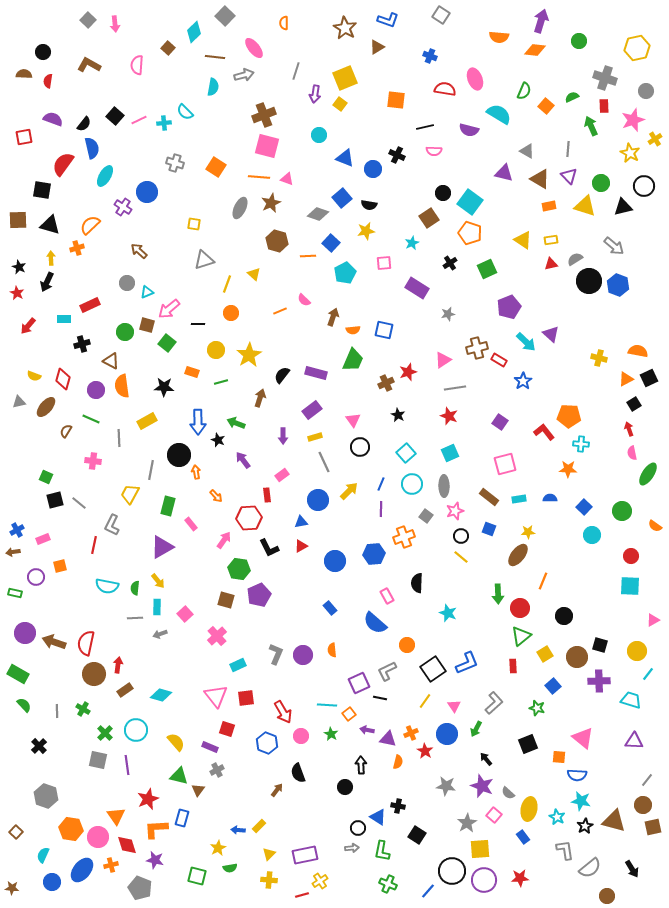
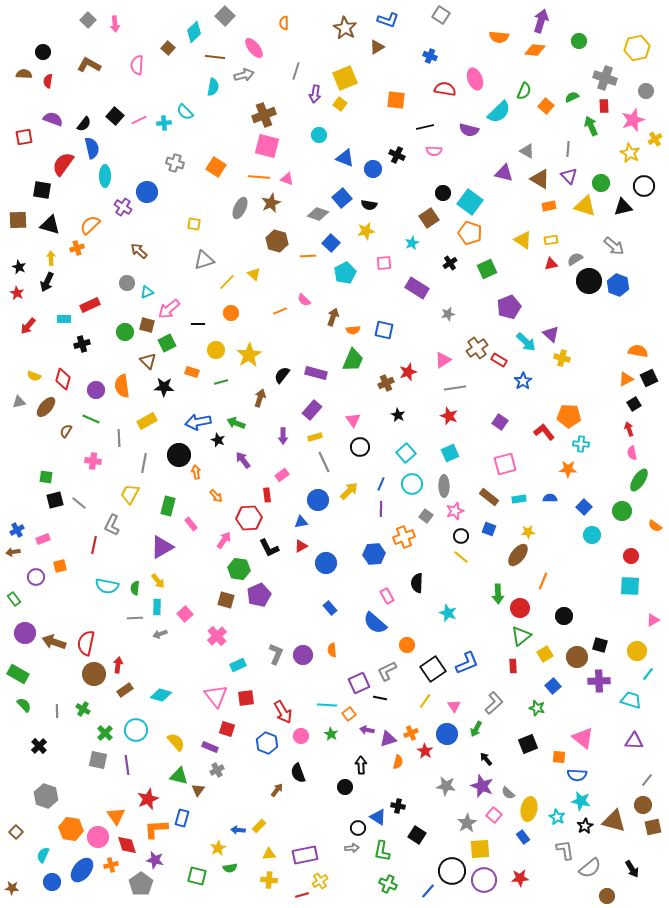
cyan semicircle at (499, 114): moved 2 px up; rotated 105 degrees clockwise
cyan ellipse at (105, 176): rotated 30 degrees counterclockwise
yellow line at (227, 284): moved 2 px up; rotated 24 degrees clockwise
green square at (167, 343): rotated 24 degrees clockwise
brown cross at (477, 348): rotated 20 degrees counterclockwise
yellow cross at (599, 358): moved 37 px left
brown triangle at (111, 361): moved 37 px right; rotated 18 degrees clockwise
purple rectangle at (312, 410): rotated 12 degrees counterclockwise
blue arrow at (198, 422): rotated 80 degrees clockwise
gray line at (151, 470): moved 7 px left, 7 px up
green ellipse at (648, 474): moved 9 px left, 6 px down
green square at (46, 477): rotated 16 degrees counterclockwise
blue circle at (335, 561): moved 9 px left, 2 px down
green rectangle at (15, 593): moved 1 px left, 6 px down; rotated 40 degrees clockwise
purple triangle at (388, 739): rotated 30 degrees counterclockwise
yellow triangle at (269, 854): rotated 40 degrees clockwise
gray pentagon at (140, 888): moved 1 px right, 4 px up; rotated 15 degrees clockwise
